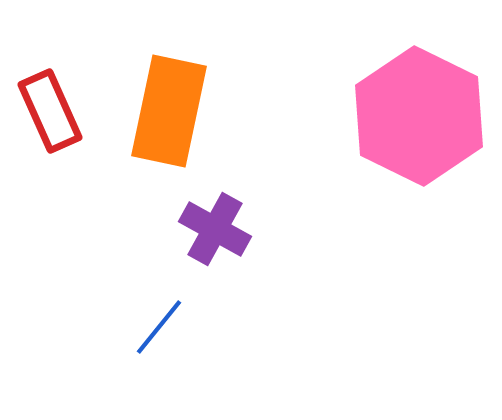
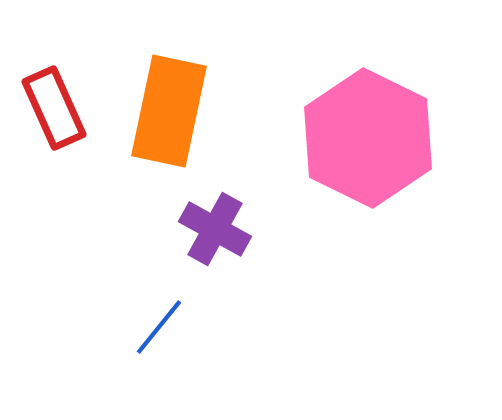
red rectangle: moved 4 px right, 3 px up
pink hexagon: moved 51 px left, 22 px down
